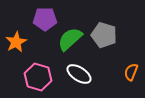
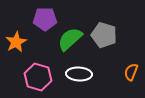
white ellipse: rotated 30 degrees counterclockwise
